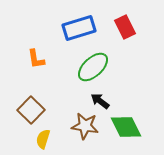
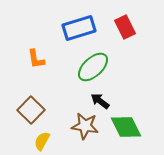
yellow semicircle: moved 1 px left, 2 px down; rotated 12 degrees clockwise
